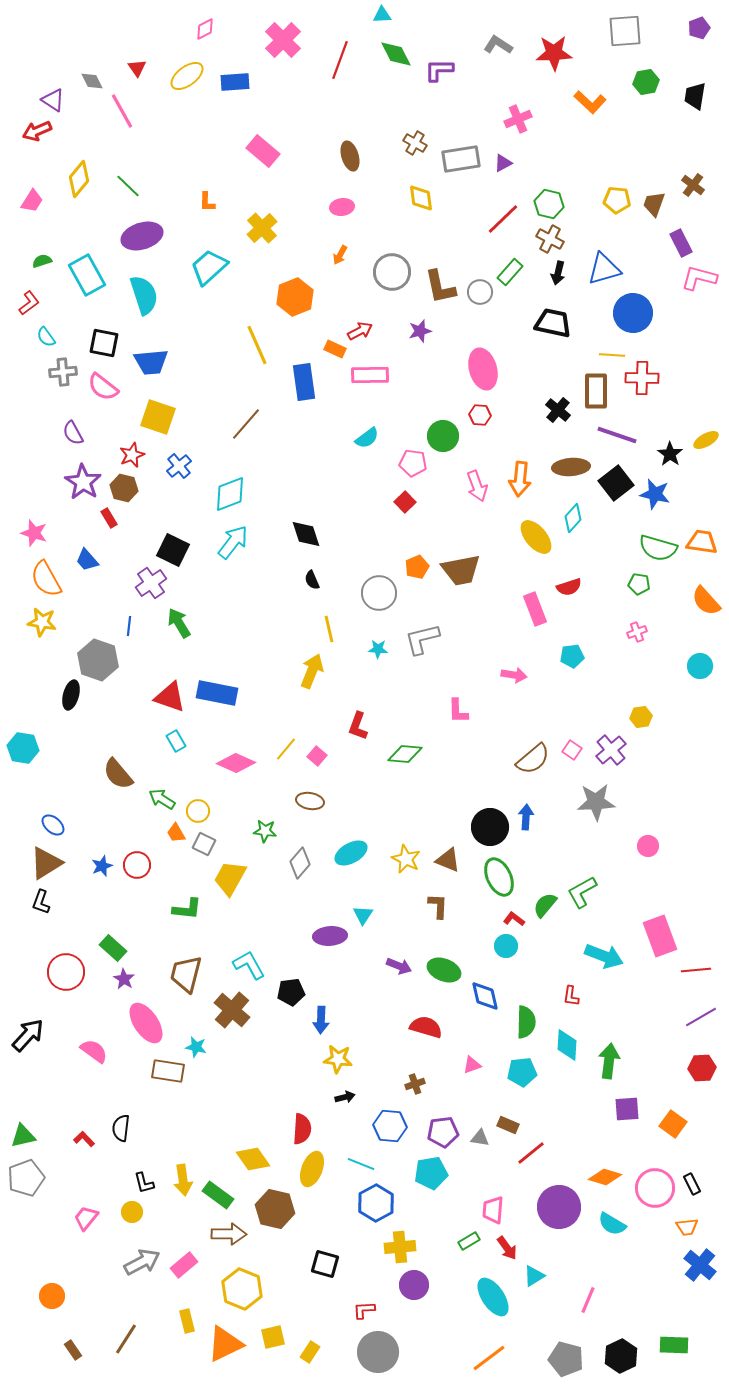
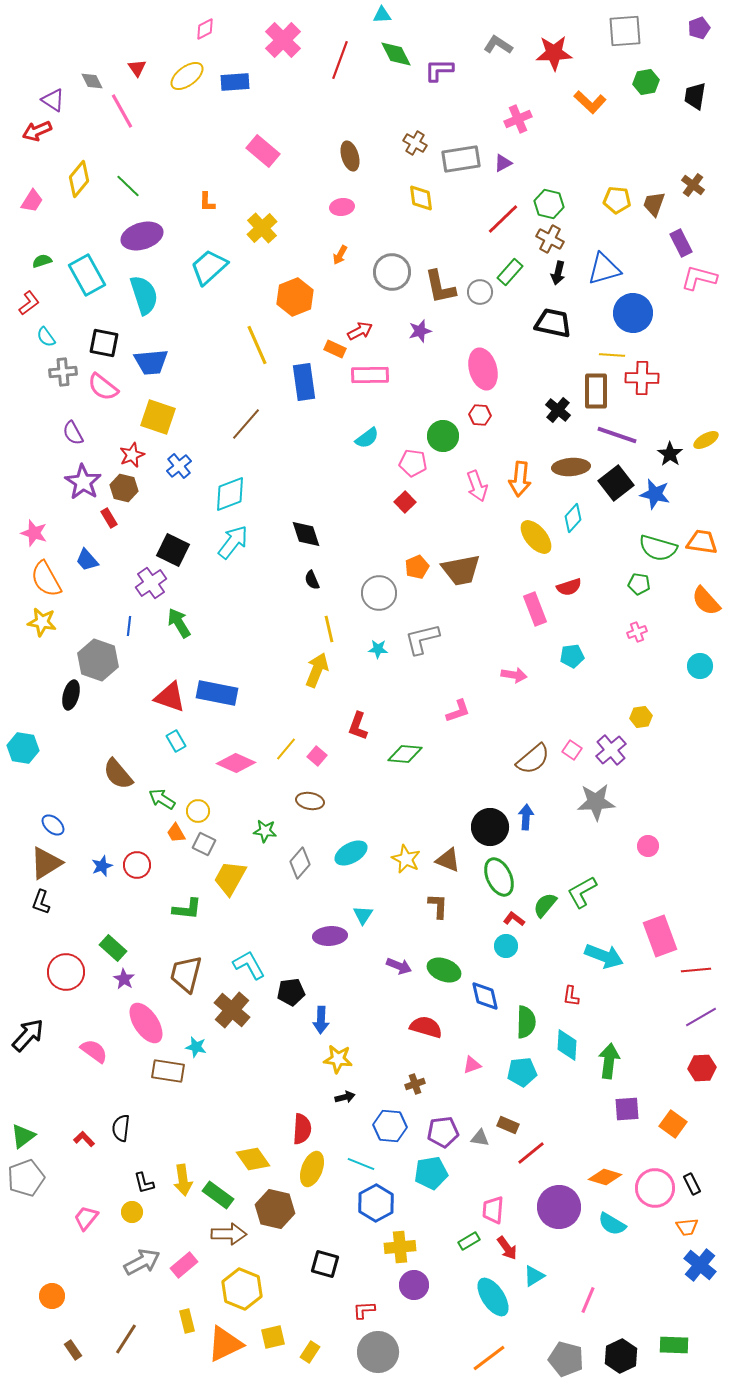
yellow arrow at (312, 671): moved 5 px right, 1 px up
pink L-shape at (458, 711): rotated 108 degrees counterclockwise
green triangle at (23, 1136): rotated 24 degrees counterclockwise
